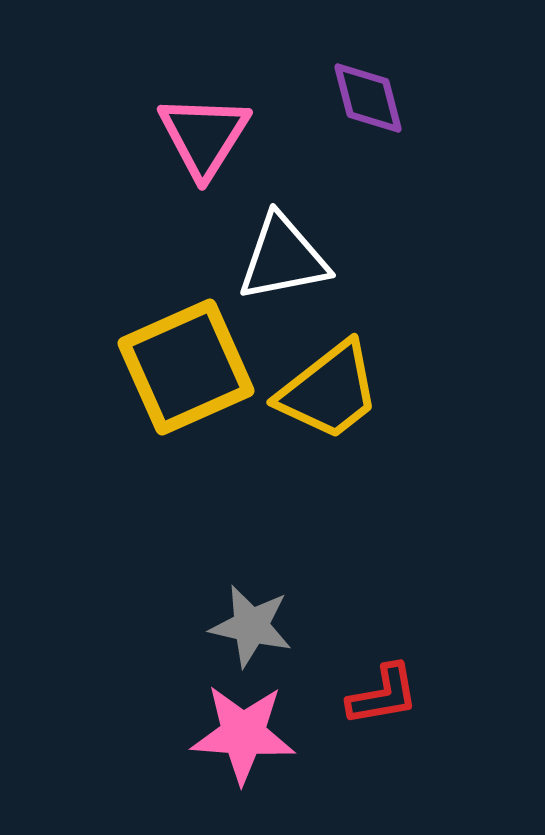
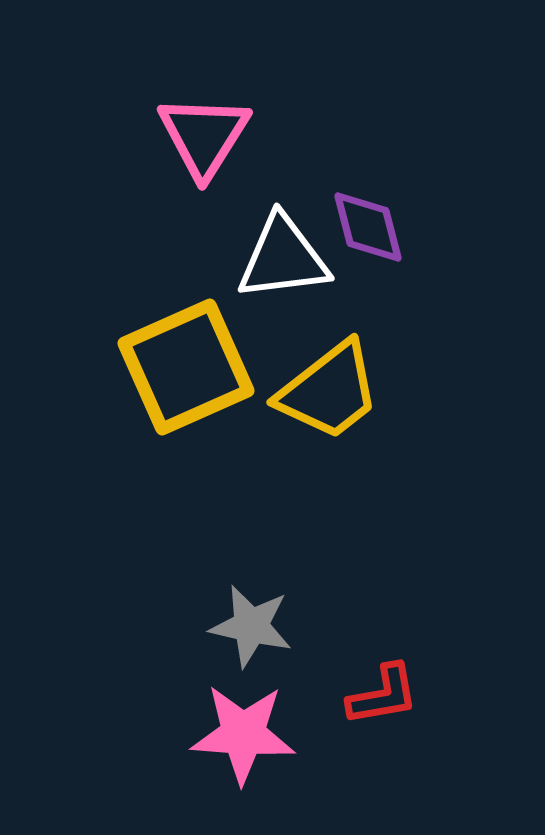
purple diamond: moved 129 px down
white triangle: rotated 4 degrees clockwise
